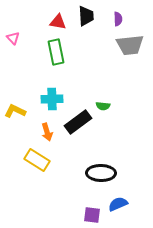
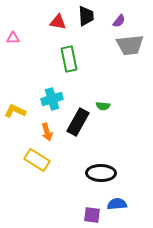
purple semicircle: moved 1 px right, 2 px down; rotated 40 degrees clockwise
pink triangle: rotated 48 degrees counterclockwise
green rectangle: moved 13 px right, 7 px down
cyan cross: rotated 15 degrees counterclockwise
black rectangle: rotated 24 degrees counterclockwise
blue semicircle: moved 1 px left; rotated 18 degrees clockwise
